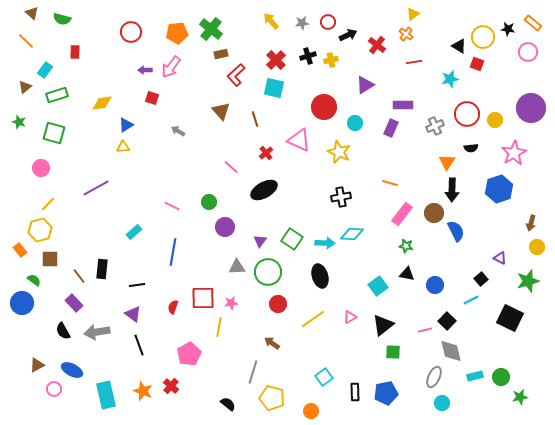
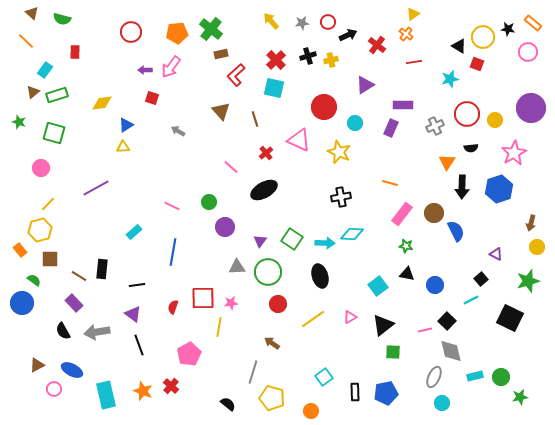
brown triangle at (25, 87): moved 8 px right, 5 px down
black arrow at (452, 190): moved 10 px right, 3 px up
purple triangle at (500, 258): moved 4 px left, 4 px up
brown line at (79, 276): rotated 21 degrees counterclockwise
